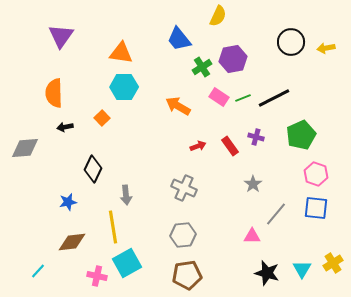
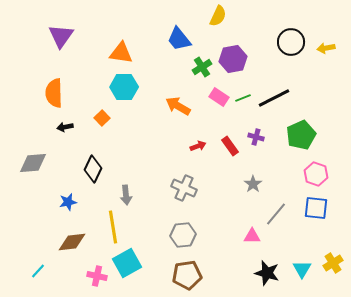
gray diamond: moved 8 px right, 15 px down
